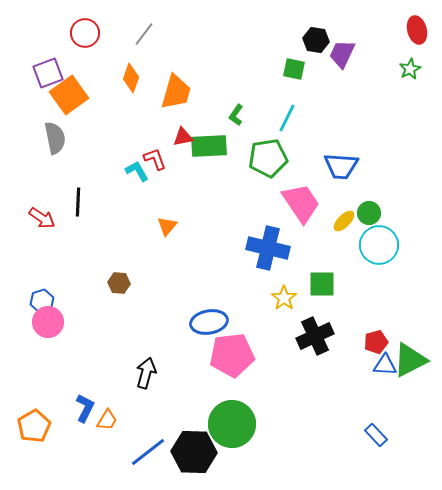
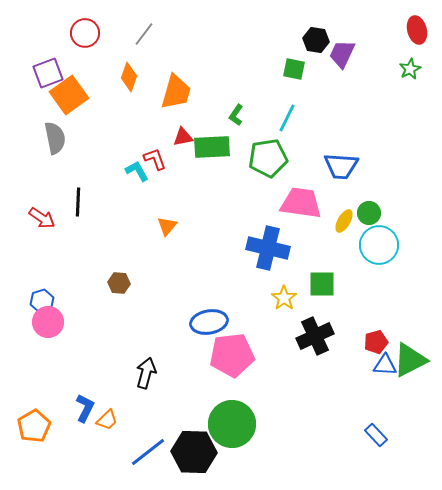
orange diamond at (131, 78): moved 2 px left, 1 px up
green rectangle at (209, 146): moved 3 px right, 1 px down
pink trapezoid at (301, 203): rotated 48 degrees counterclockwise
yellow ellipse at (344, 221): rotated 15 degrees counterclockwise
orange trapezoid at (107, 420): rotated 15 degrees clockwise
